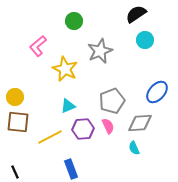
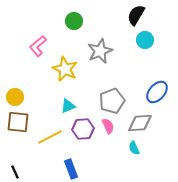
black semicircle: moved 1 px down; rotated 25 degrees counterclockwise
